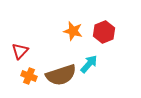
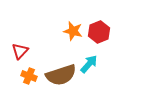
red hexagon: moved 5 px left
